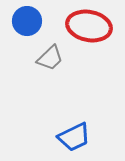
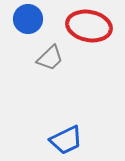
blue circle: moved 1 px right, 2 px up
blue trapezoid: moved 8 px left, 3 px down
